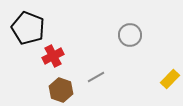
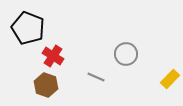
gray circle: moved 4 px left, 19 px down
red cross: rotated 30 degrees counterclockwise
gray line: rotated 54 degrees clockwise
brown hexagon: moved 15 px left, 5 px up
